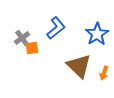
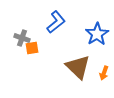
blue L-shape: moved 6 px up
gray cross: rotated 35 degrees counterclockwise
brown triangle: moved 1 px left, 1 px down
